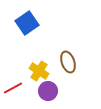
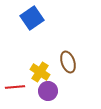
blue square: moved 5 px right, 5 px up
yellow cross: moved 1 px right, 1 px down
red line: moved 2 px right, 1 px up; rotated 24 degrees clockwise
